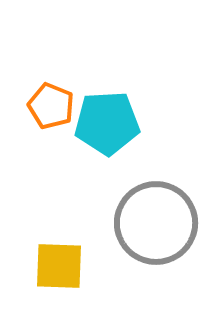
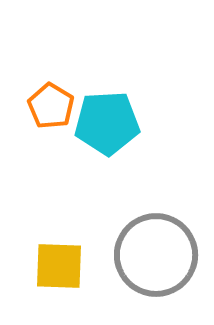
orange pentagon: rotated 9 degrees clockwise
gray circle: moved 32 px down
